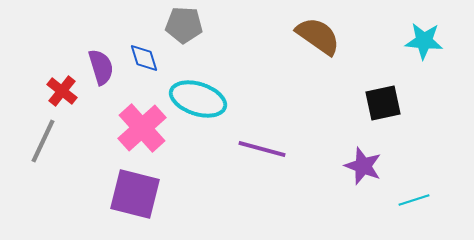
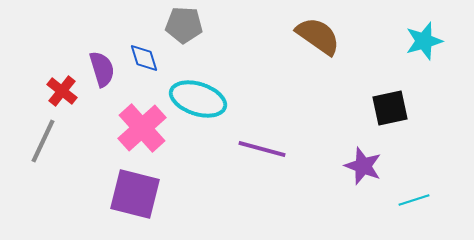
cyan star: rotated 21 degrees counterclockwise
purple semicircle: moved 1 px right, 2 px down
black square: moved 7 px right, 5 px down
